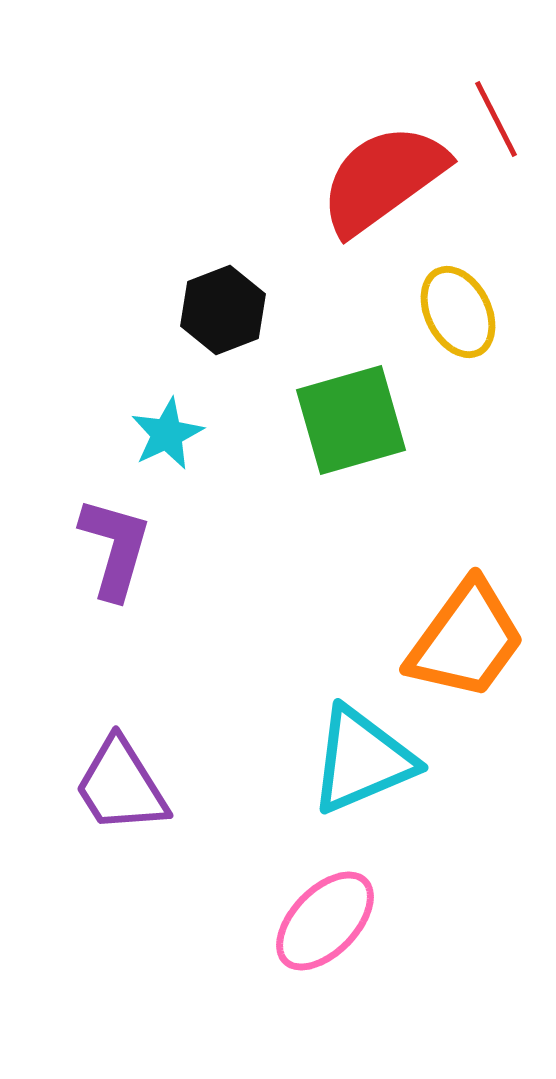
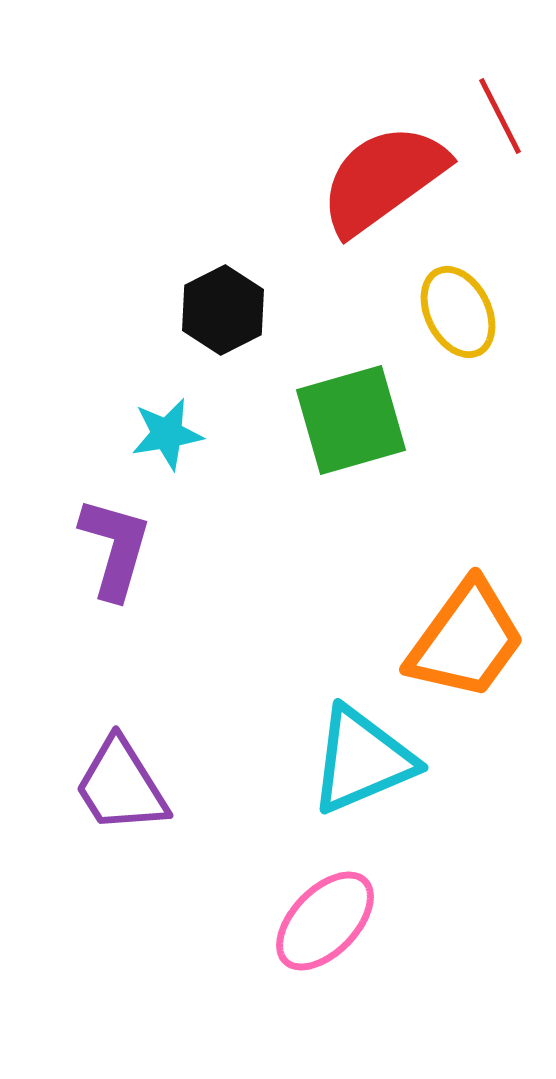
red line: moved 4 px right, 3 px up
black hexagon: rotated 6 degrees counterclockwise
cyan star: rotated 16 degrees clockwise
